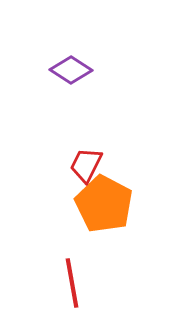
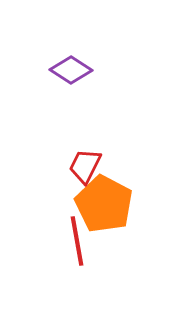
red trapezoid: moved 1 px left, 1 px down
red line: moved 5 px right, 42 px up
